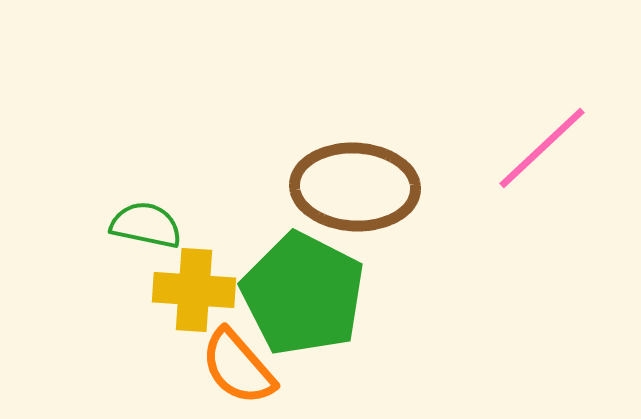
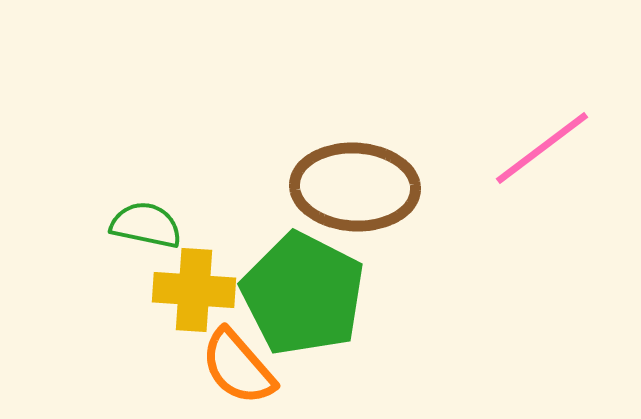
pink line: rotated 6 degrees clockwise
